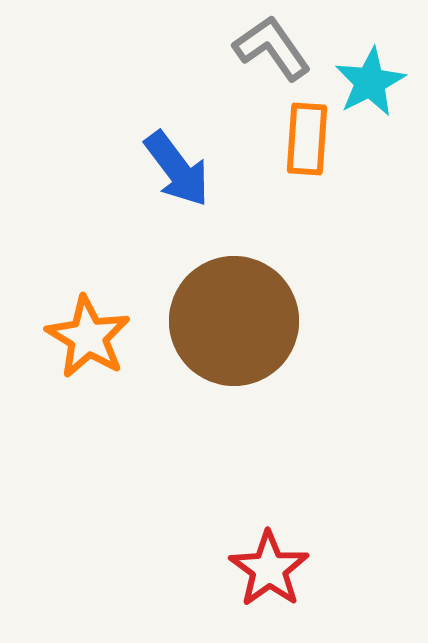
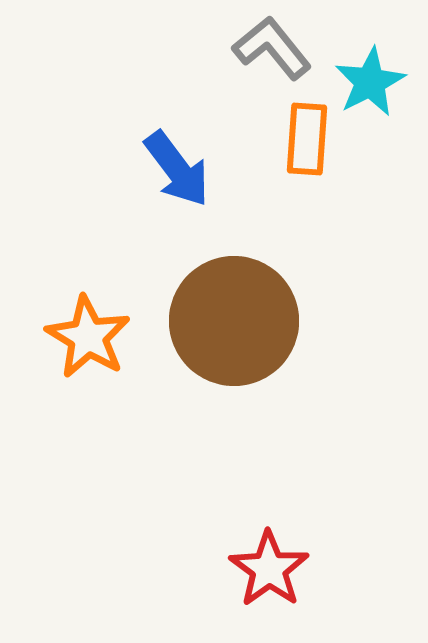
gray L-shape: rotated 4 degrees counterclockwise
